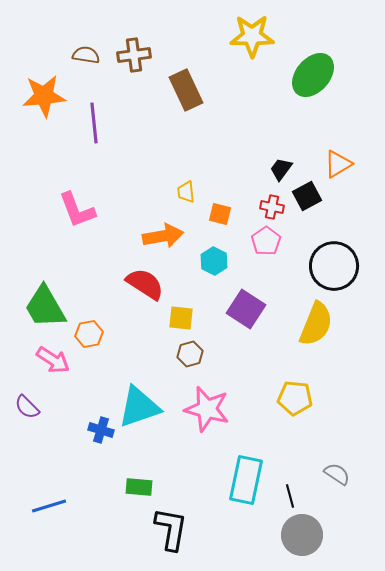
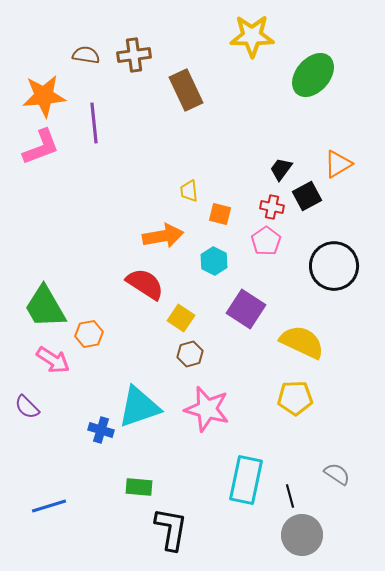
yellow trapezoid: moved 3 px right, 1 px up
pink L-shape: moved 36 px left, 63 px up; rotated 90 degrees counterclockwise
yellow square: rotated 28 degrees clockwise
yellow semicircle: moved 14 px left, 18 px down; rotated 87 degrees counterclockwise
yellow pentagon: rotated 8 degrees counterclockwise
